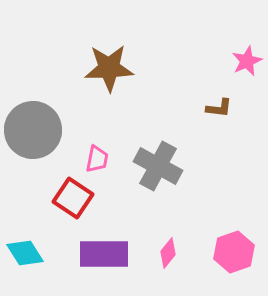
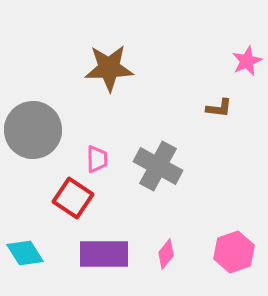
pink trapezoid: rotated 12 degrees counterclockwise
pink diamond: moved 2 px left, 1 px down
